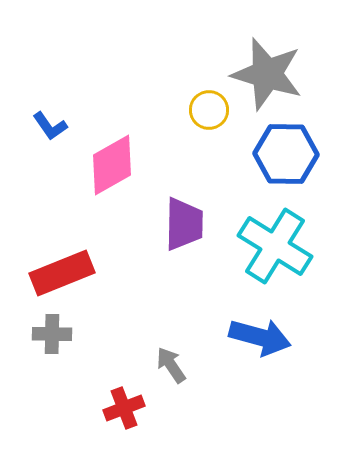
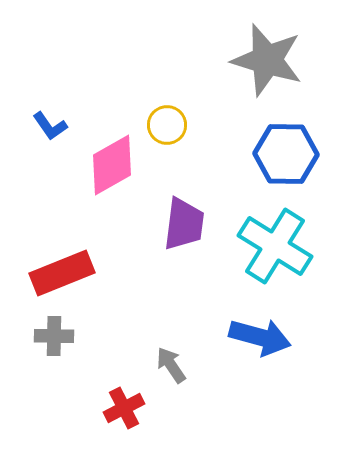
gray star: moved 14 px up
yellow circle: moved 42 px left, 15 px down
purple trapezoid: rotated 6 degrees clockwise
gray cross: moved 2 px right, 2 px down
red cross: rotated 6 degrees counterclockwise
